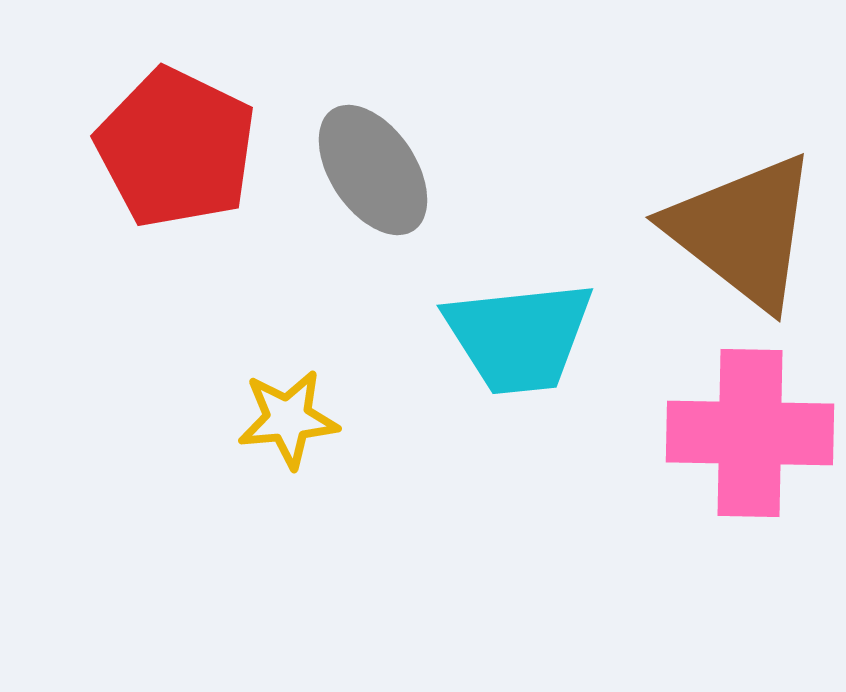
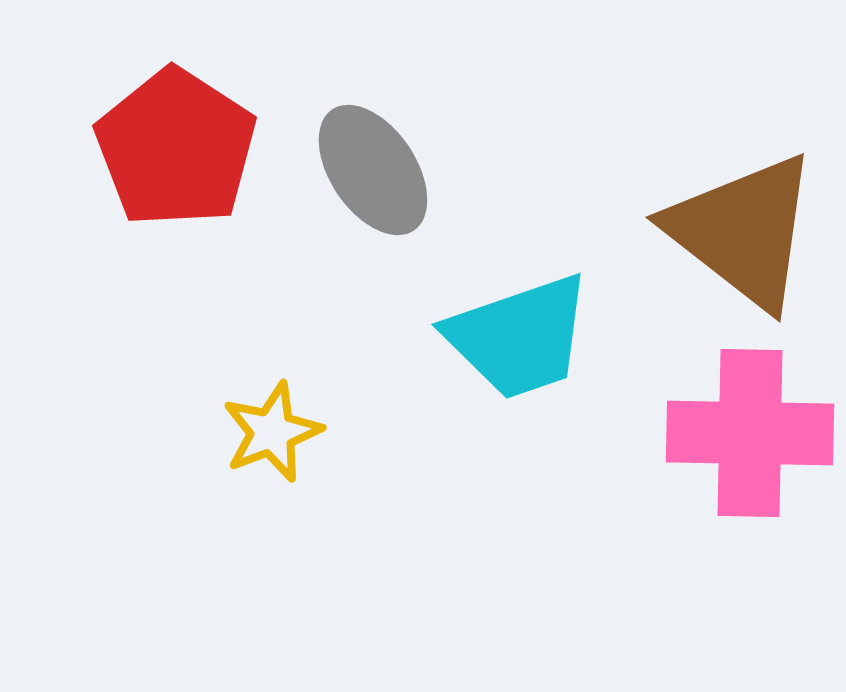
red pentagon: rotated 7 degrees clockwise
cyan trapezoid: rotated 13 degrees counterclockwise
yellow star: moved 16 px left, 13 px down; rotated 16 degrees counterclockwise
